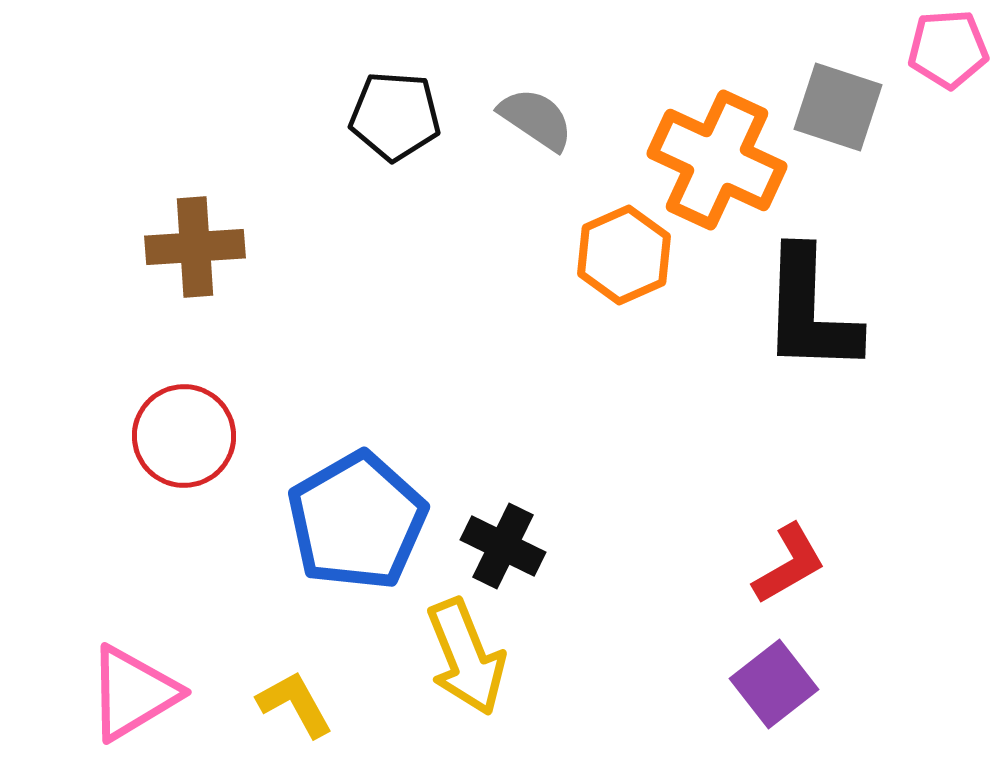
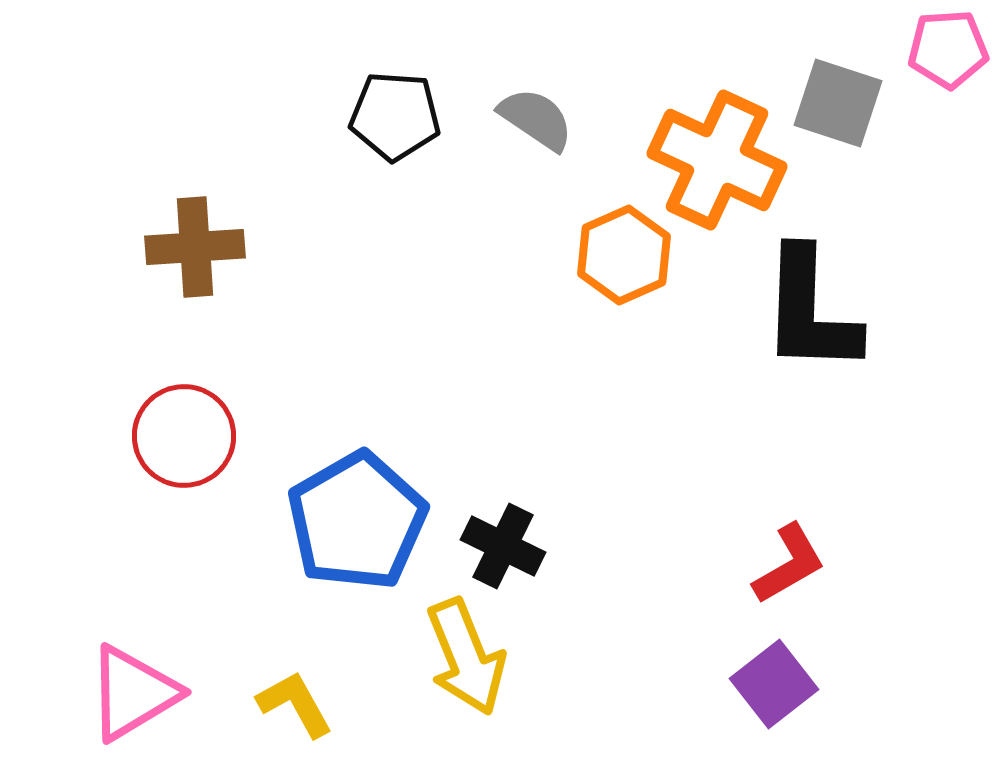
gray square: moved 4 px up
